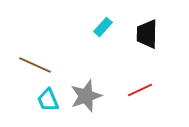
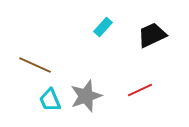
black trapezoid: moved 5 px right, 1 px down; rotated 64 degrees clockwise
cyan trapezoid: moved 2 px right
